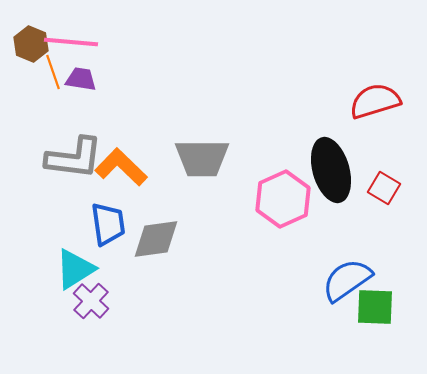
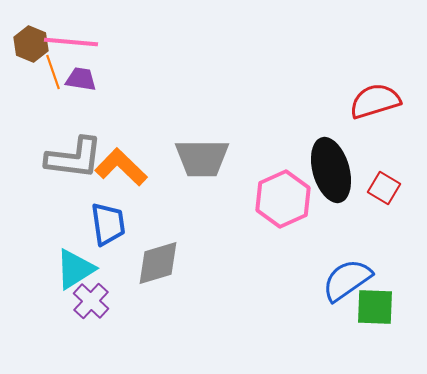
gray diamond: moved 2 px right, 24 px down; rotated 9 degrees counterclockwise
